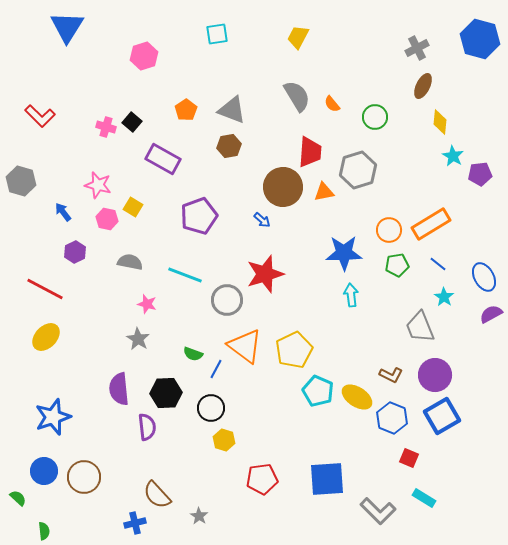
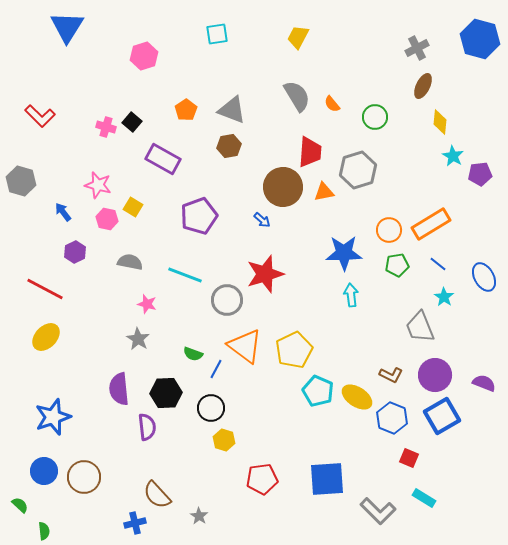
purple semicircle at (491, 314): moved 7 px left, 69 px down; rotated 50 degrees clockwise
green semicircle at (18, 498): moved 2 px right, 7 px down
